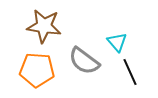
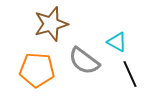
brown star: moved 7 px right, 2 px up; rotated 24 degrees counterclockwise
cyan triangle: rotated 20 degrees counterclockwise
black line: moved 2 px down
